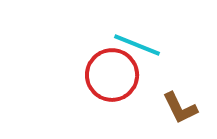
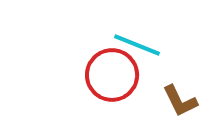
brown L-shape: moved 7 px up
